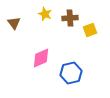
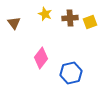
yellow square: moved 8 px up
pink diamond: rotated 30 degrees counterclockwise
